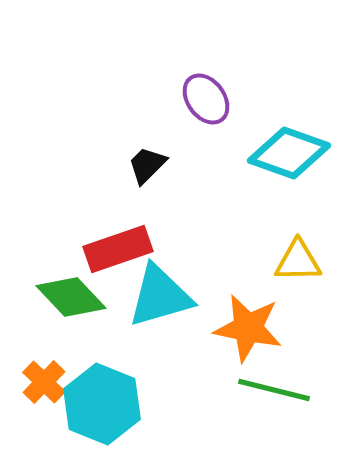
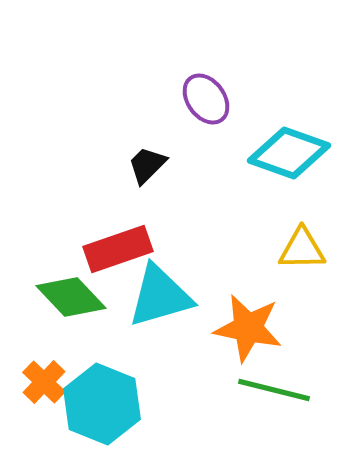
yellow triangle: moved 4 px right, 12 px up
